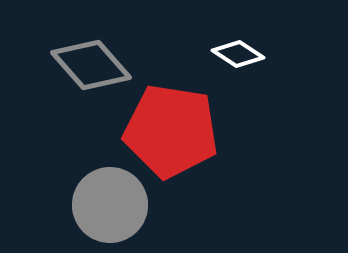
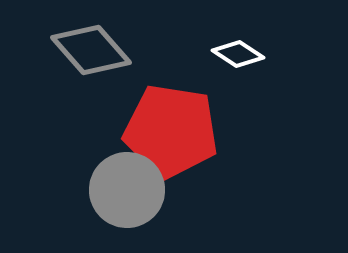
gray diamond: moved 15 px up
gray circle: moved 17 px right, 15 px up
